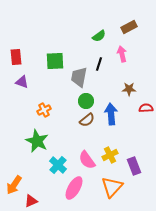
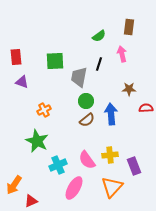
brown rectangle: rotated 56 degrees counterclockwise
yellow cross: rotated 21 degrees clockwise
cyan cross: rotated 24 degrees clockwise
